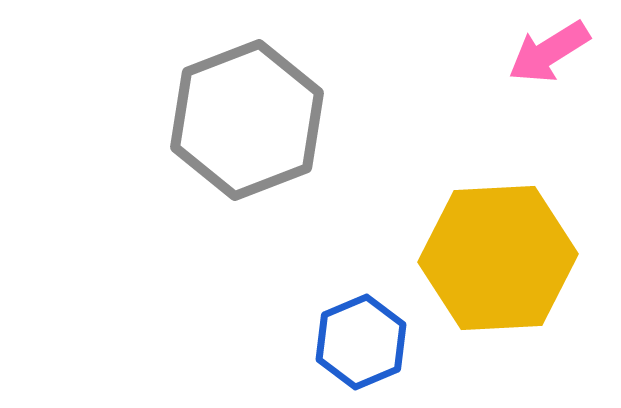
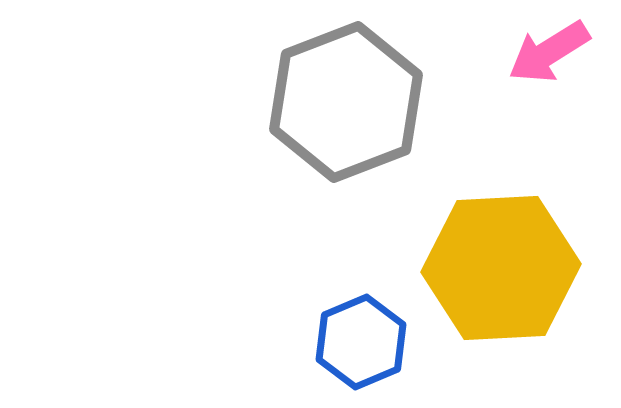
gray hexagon: moved 99 px right, 18 px up
yellow hexagon: moved 3 px right, 10 px down
